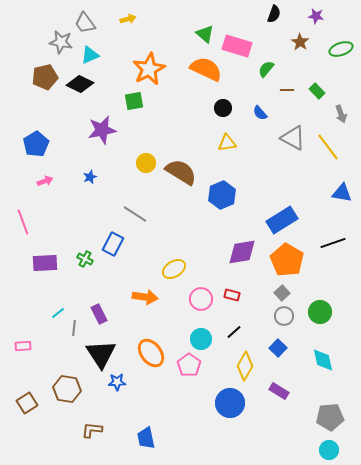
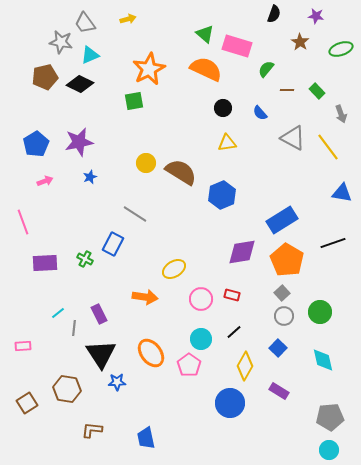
purple star at (102, 130): moved 23 px left, 12 px down
